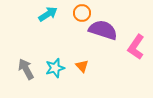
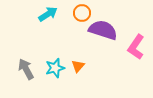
orange triangle: moved 4 px left; rotated 24 degrees clockwise
